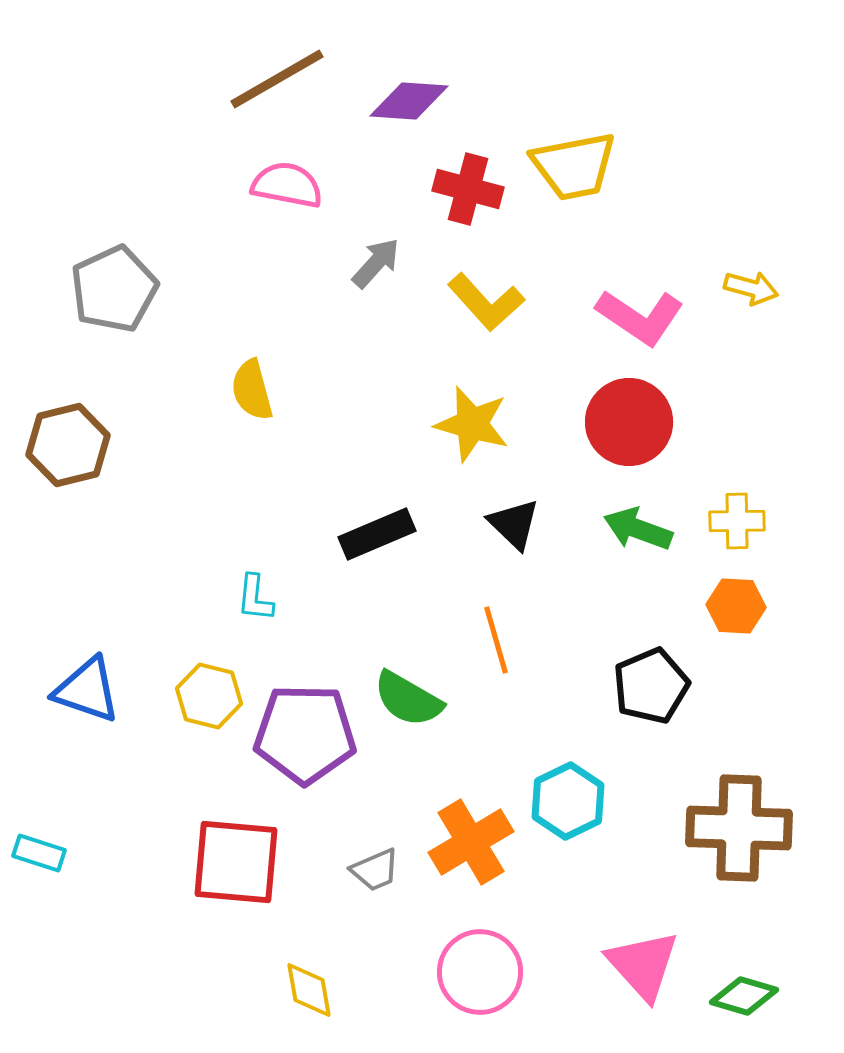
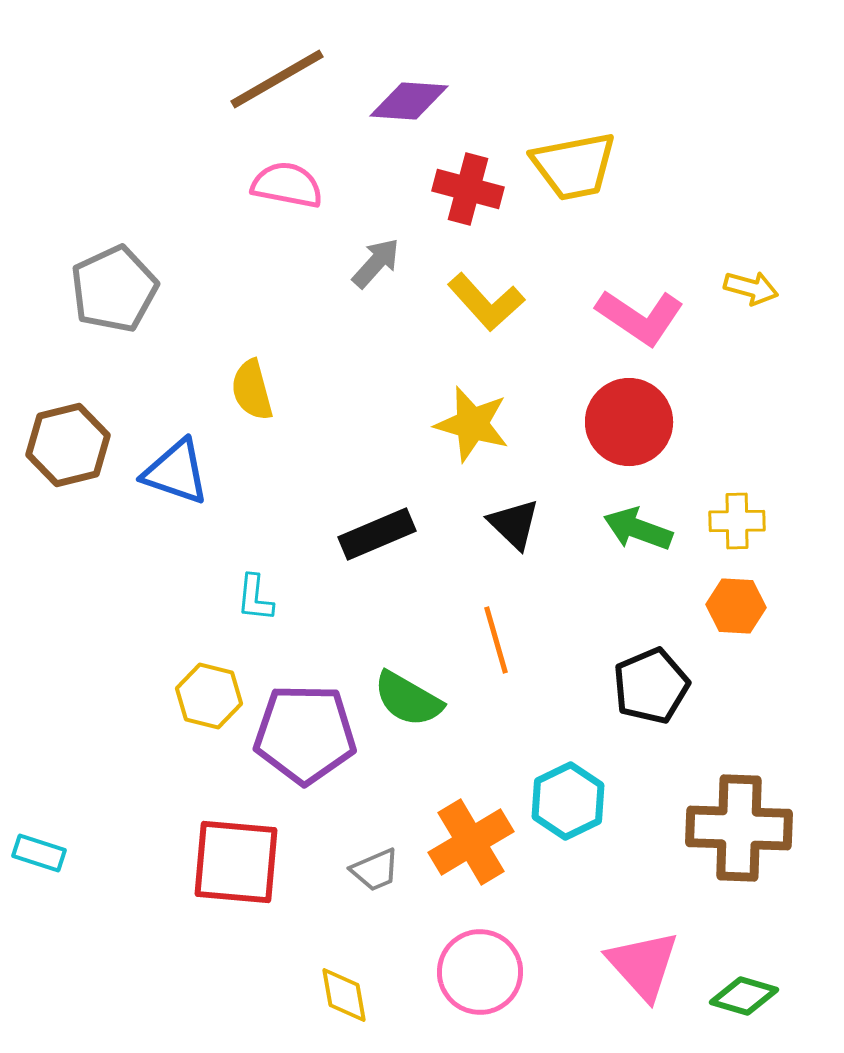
blue triangle: moved 89 px right, 218 px up
yellow diamond: moved 35 px right, 5 px down
